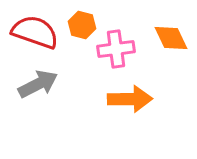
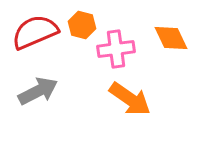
red semicircle: rotated 42 degrees counterclockwise
gray arrow: moved 7 px down
orange arrow: rotated 36 degrees clockwise
